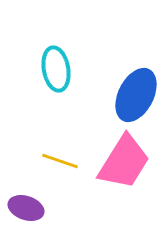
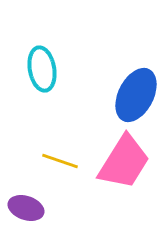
cyan ellipse: moved 14 px left
